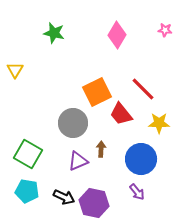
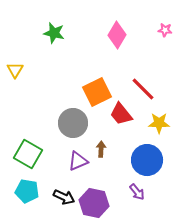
blue circle: moved 6 px right, 1 px down
